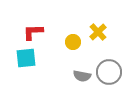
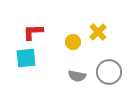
gray semicircle: moved 5 px left
